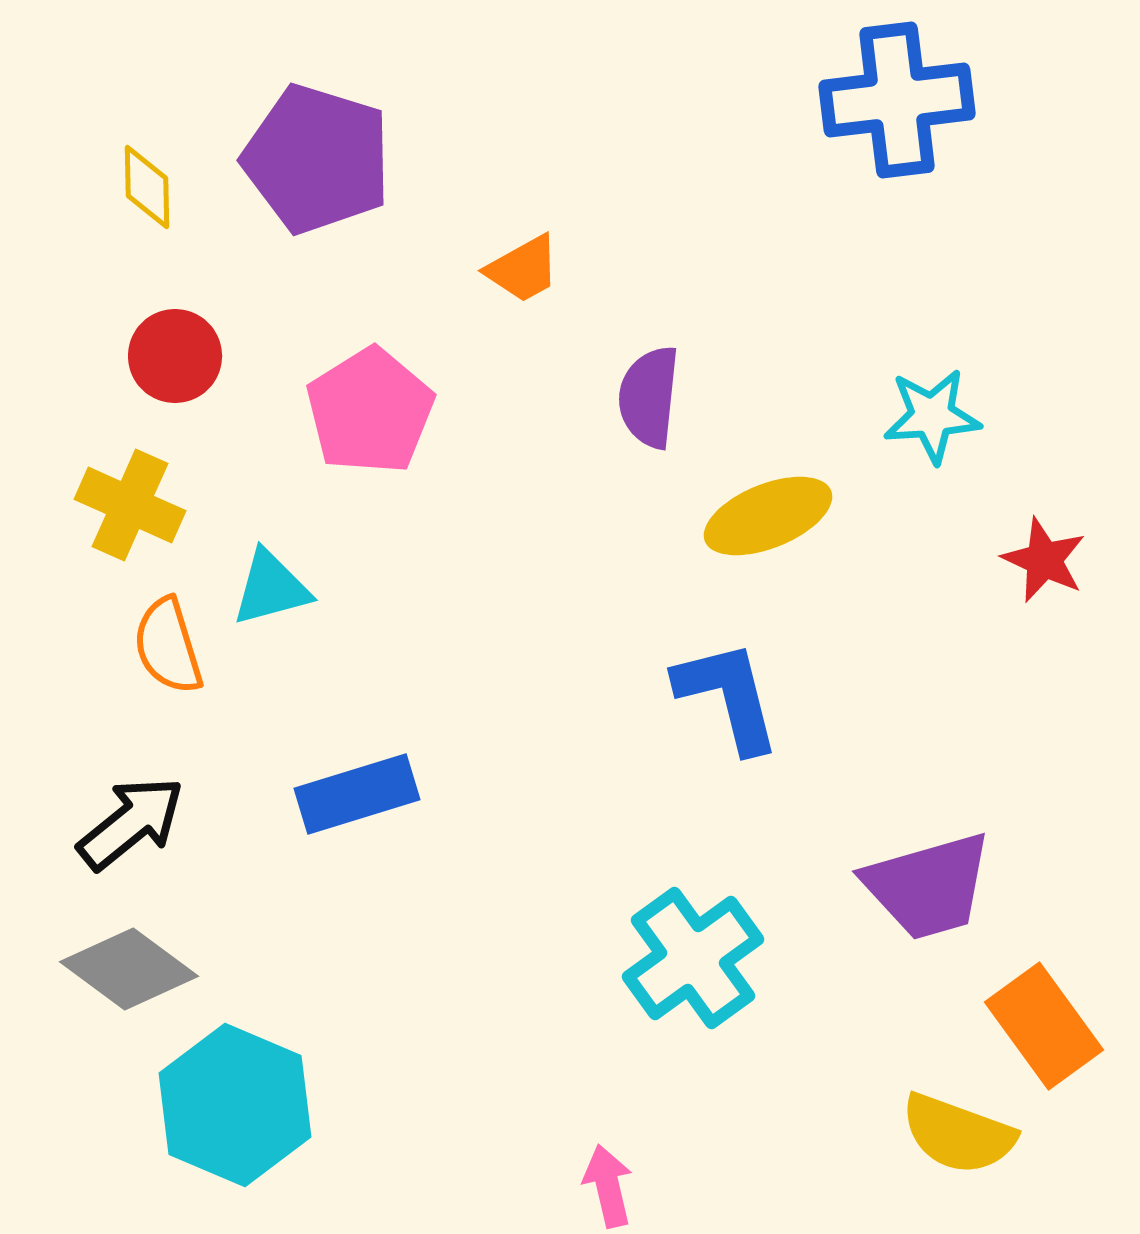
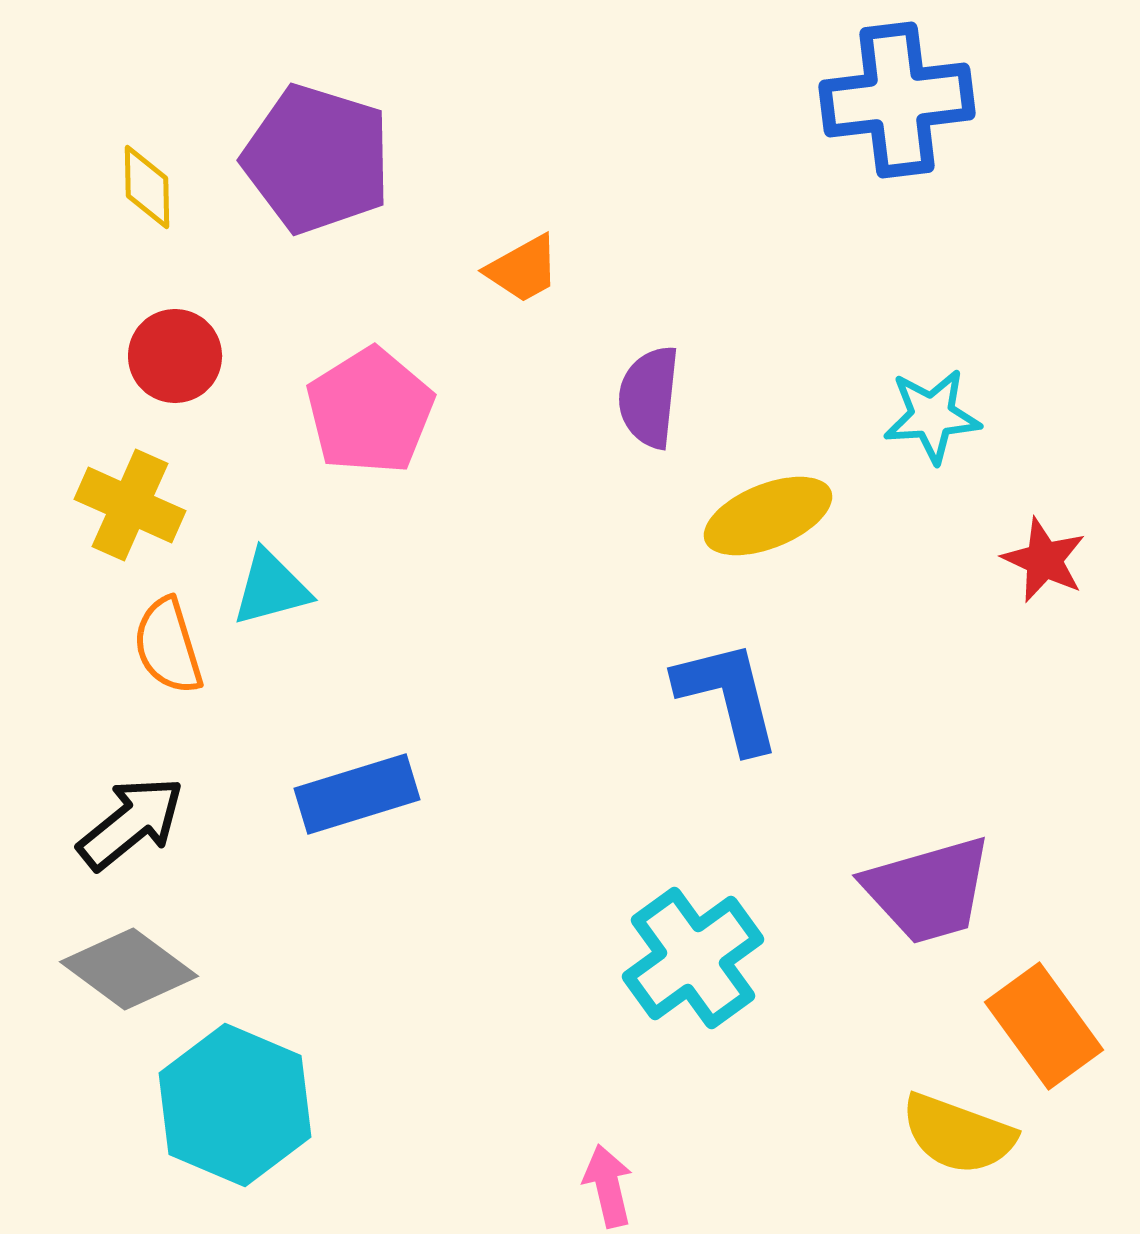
purple trapezoid: moved 4 px down
